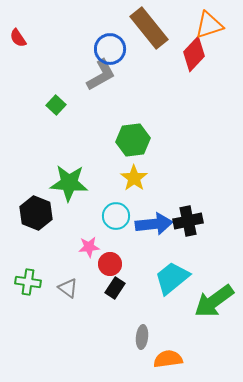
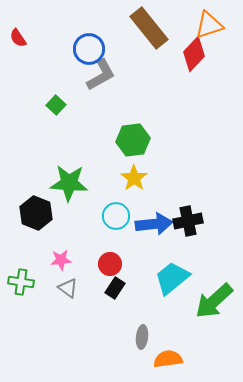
blue circle: moved 21 px left
pink star: moved 28 px left, 13 px down
green cross: moved 7 px left
green arrow: rotated 6 degrees counterclockwise
